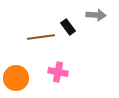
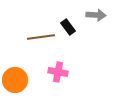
orange circle: moved 1 px left, 2 px down
